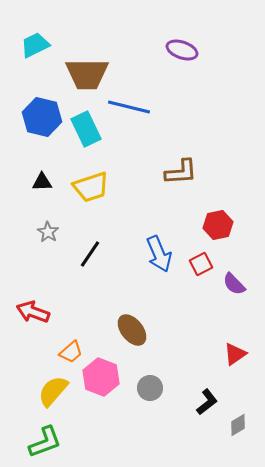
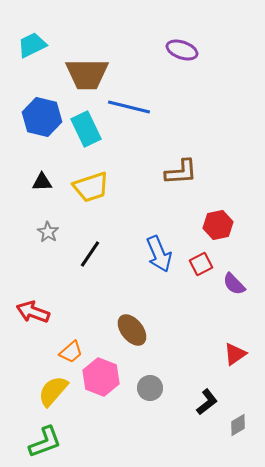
cyan trapezoid: moved 3 px left
